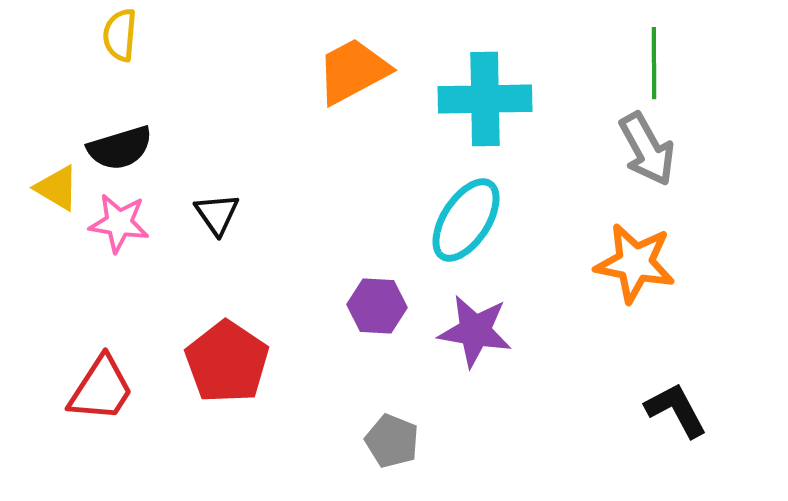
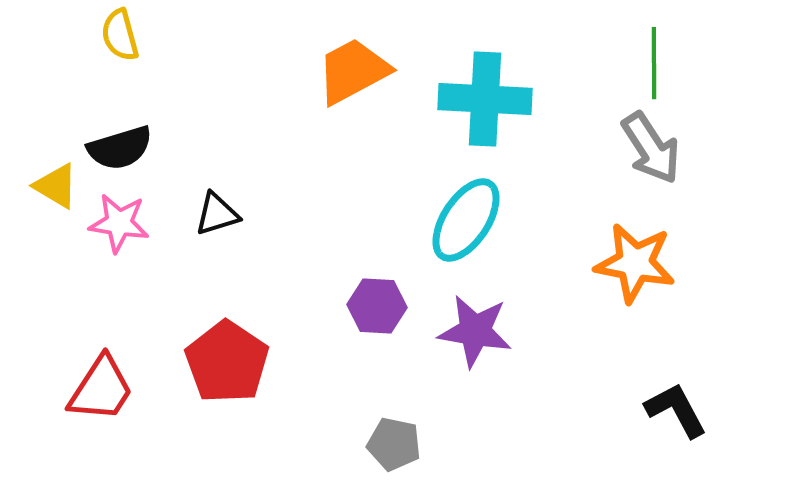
yellow semicircle: rotated 20 degrees counterclockwise
cyan cross: rotated 4 degrees clockwise
gray arrow: moved 4 px right, 1 px up; rotated 4 degrees counterclockwise
yellow triangle: moved 1 px left, 2 px up
black triangle: rotated 48 degrees clockwise
gray pentagon: moved 2 px right, 3 px down; rotated 10 degrees counterclockwise
